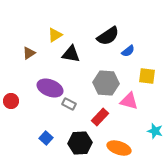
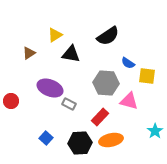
blue semicircle: moved 12 px down; rotated 72 degrees clockwise
cyan star: rotated 21 degrees clockwise
orange ellipse: moved 8 px left, 8 px up; rotated 30 degrees counterclockwise
